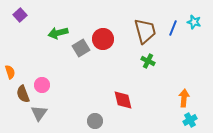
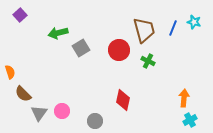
brown trapezoid: moved 1 px left, 1 px up
red circle: moved 16 px right, 11 px down
pink circle: moved 20 px right, 26 px down
brown semicircle: rotated 24 degrees counterclockwise
red diamond: rotated 25 degrees clockwise
